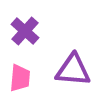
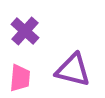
purple triangle: rotated 9 degrees clockwise
